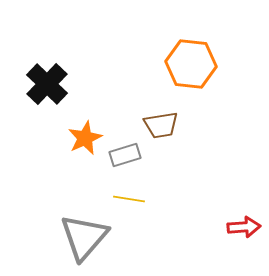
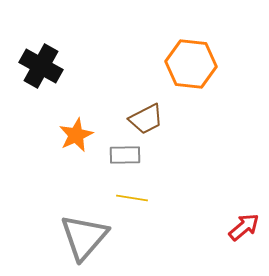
black cross: moved 6 px left, 18 px up; rotated 15 degrees counterclockwise
brown trapezoid: moved 15 px left, 6 px up; rotated 18 degrees counterclockwise
orange star: moved 9 px left, 3 px up
gray rectangle: rotated 16 degrees clockwise
yellow line: moved 3 px right, 1 px up
red arrow: rotated 36 degrees counterclockwise
